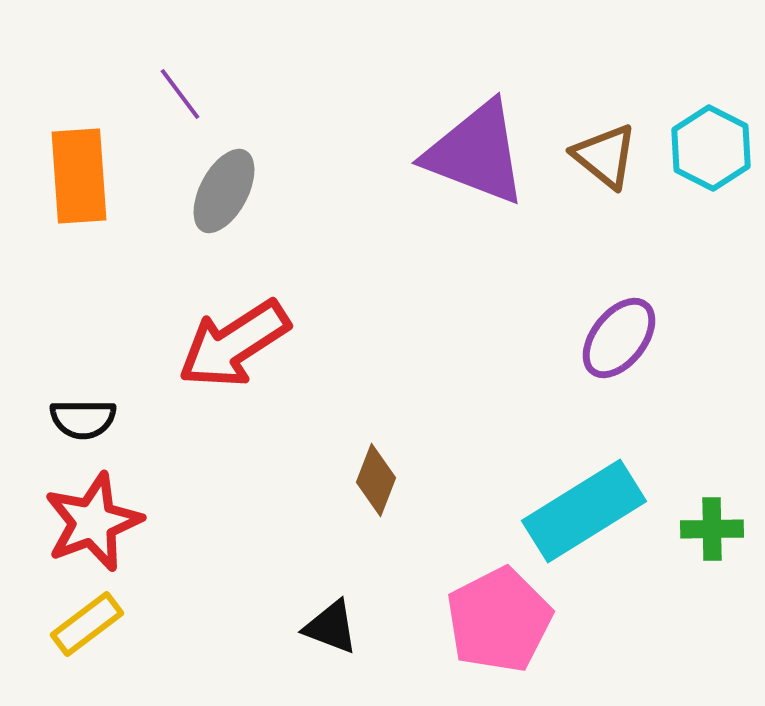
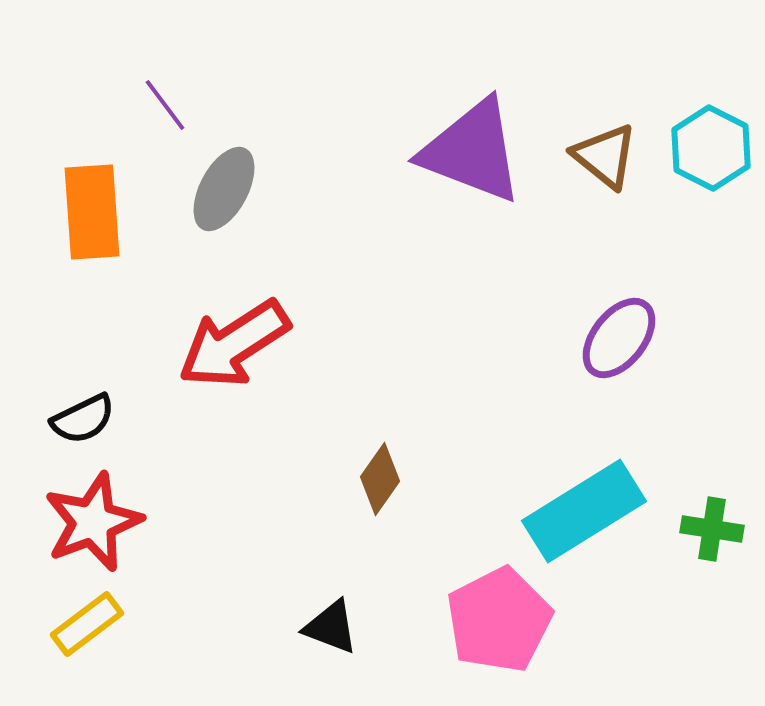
purple line: moved 15 px left, 11 px down
purple triangle: moved 4 px left, 2 px up
orange rectangle: moved 13 px right, 36 px down
gray ellipse: moved 2 px up
black semicircle: rotated 26 degrees counterclockwise
brown diamond: moved 4 px right, 1 px up; rotated 14 degrees clockwise
green cross: rotated 10 degrees clockwise
